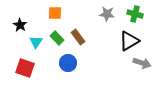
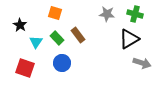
orange square: rotated 16 degrees clockwise
brown rectangle: moved 2 px up
black triangle: moved 2 px up
blue circle: moved 6 px left
